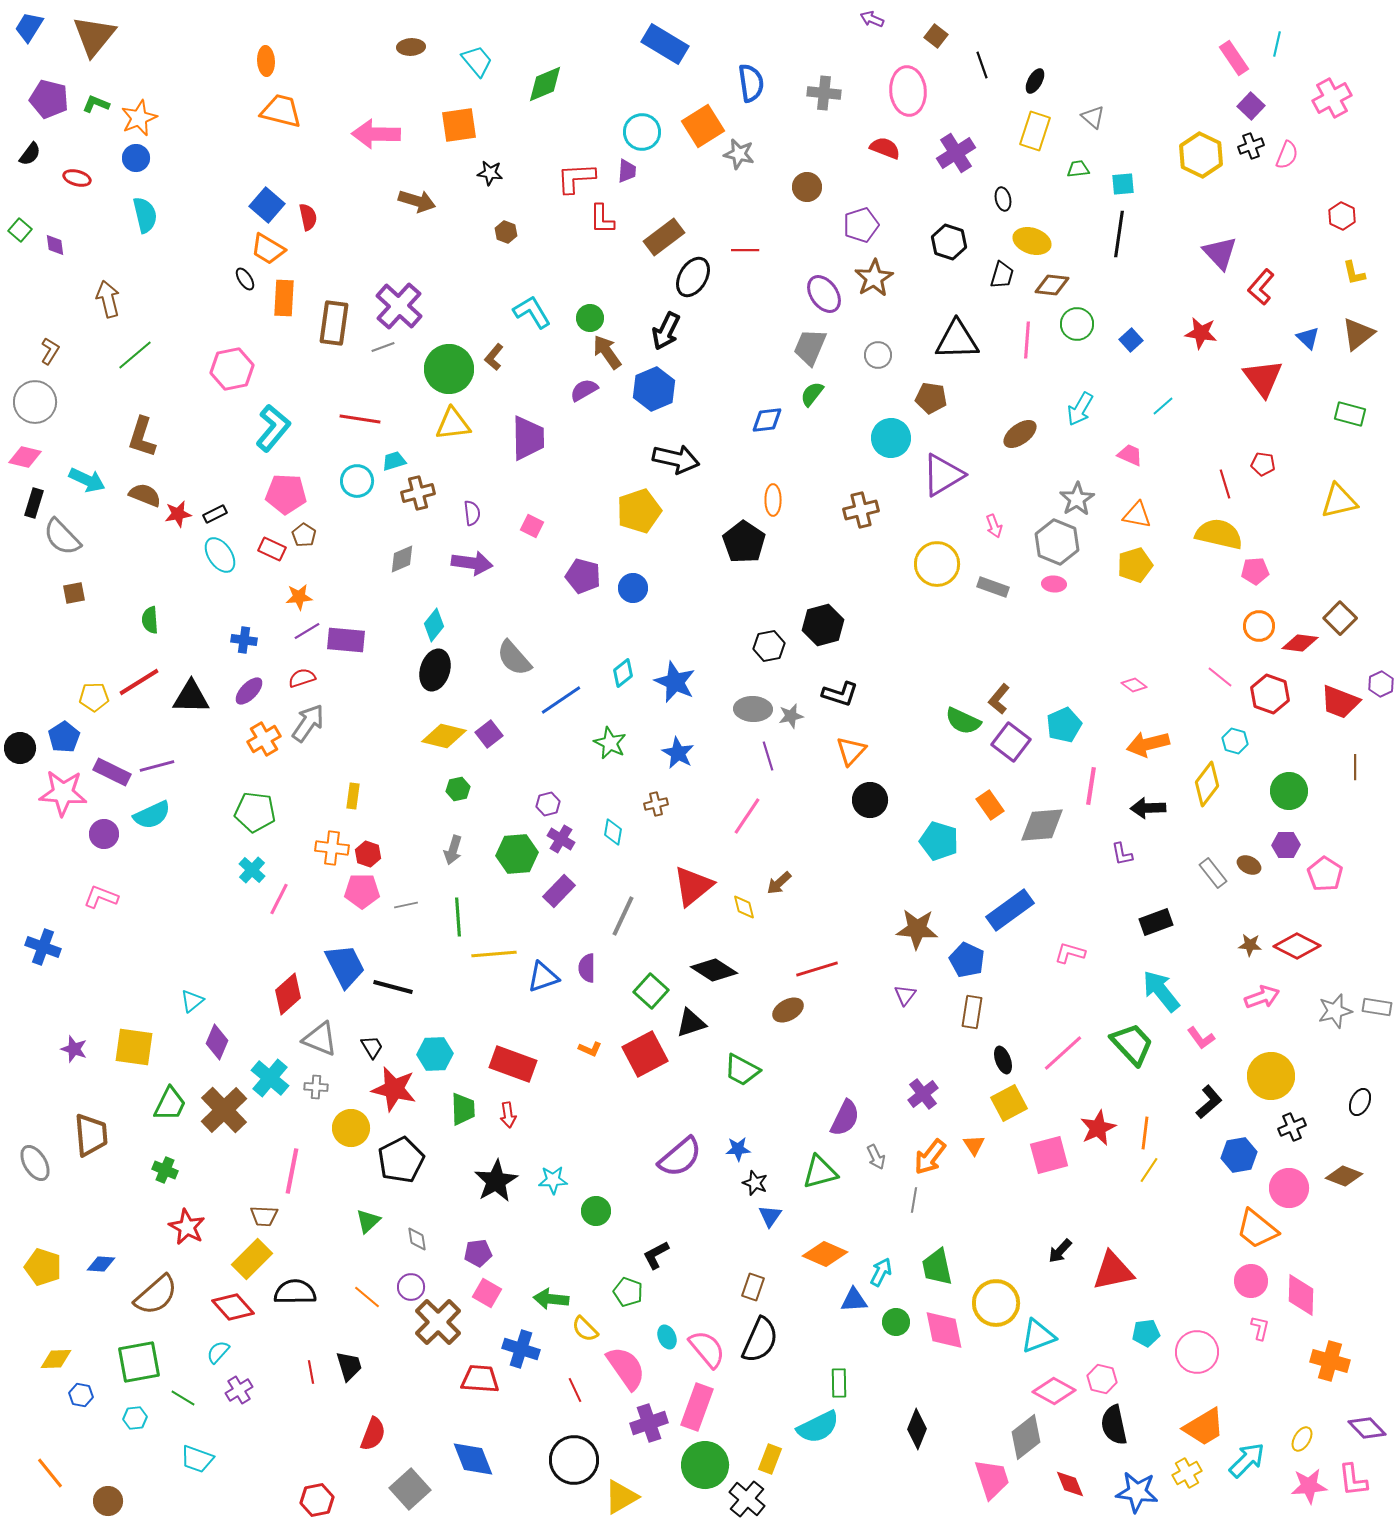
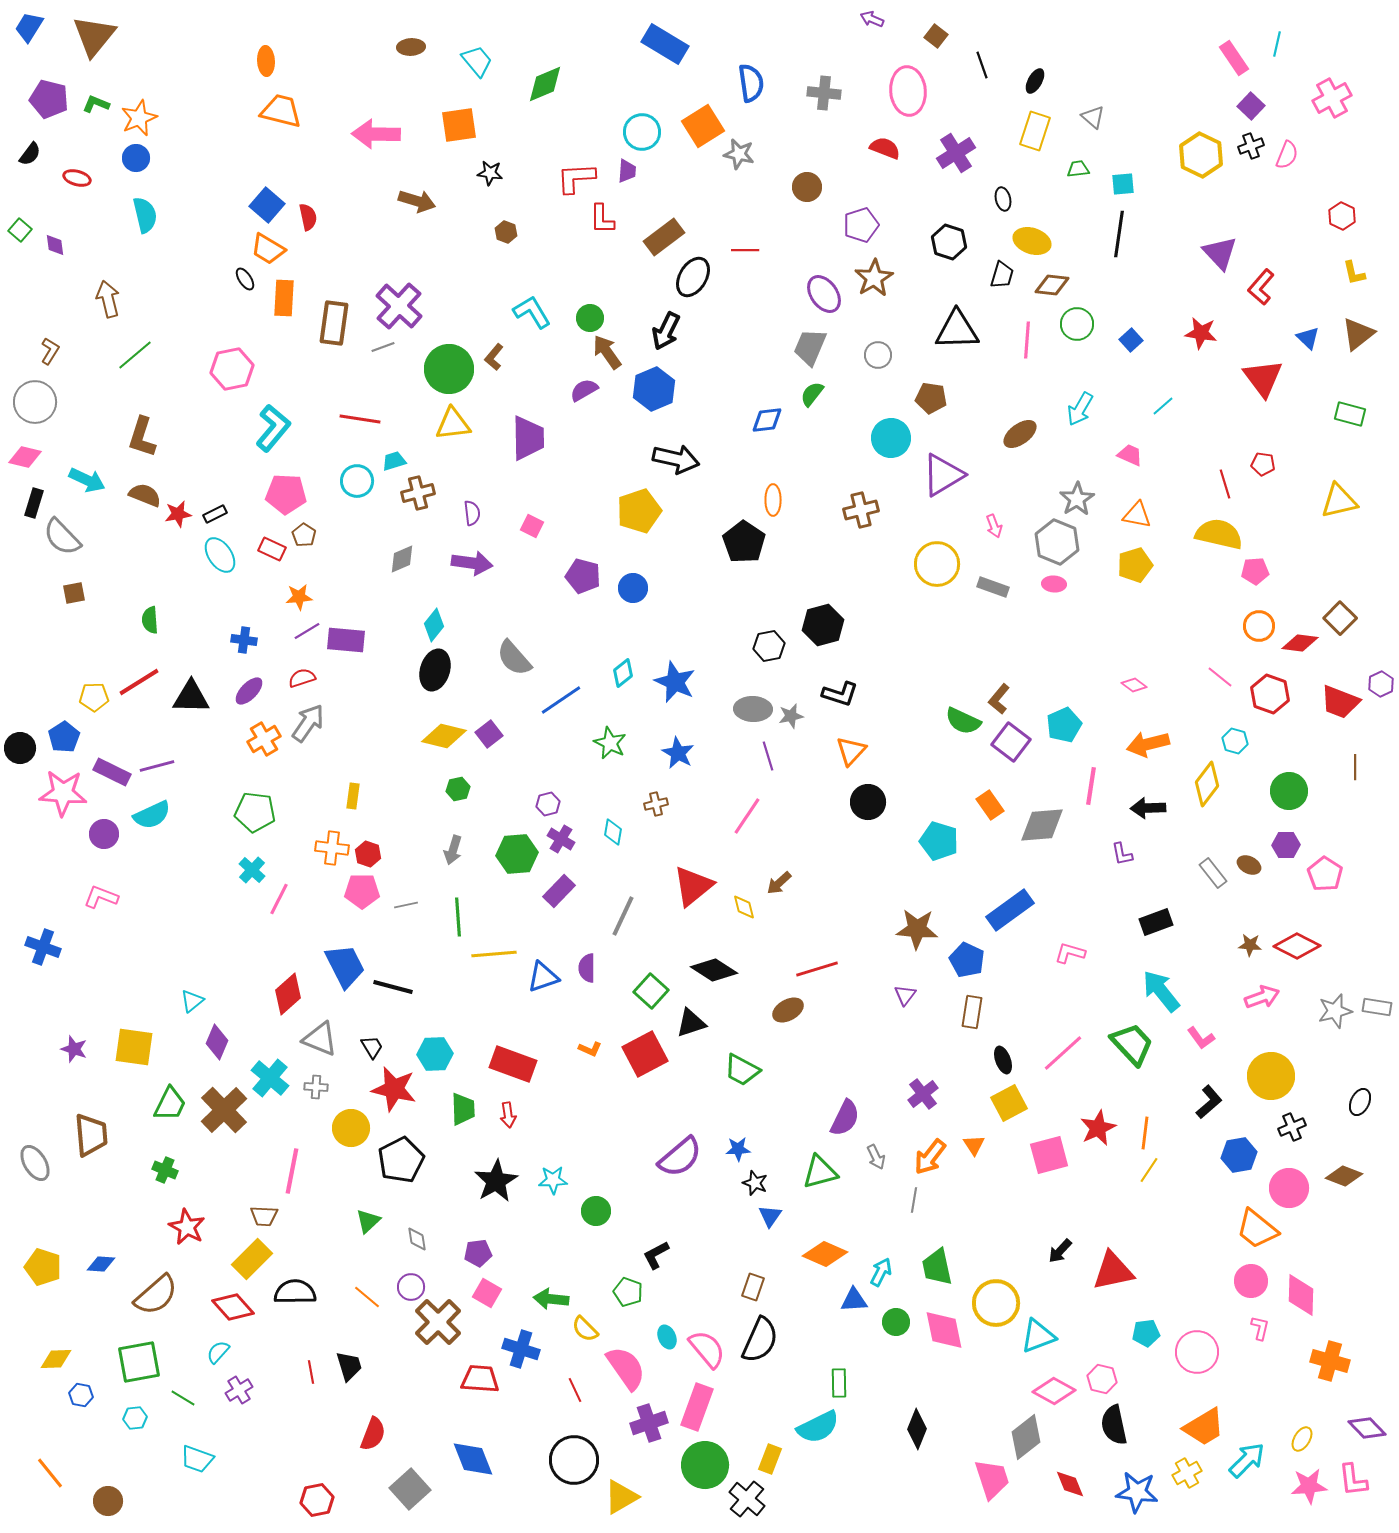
black triangle at (957, 340): moved 10 px up
black circle at (870, 800): moved 2 px left, 2 px down
